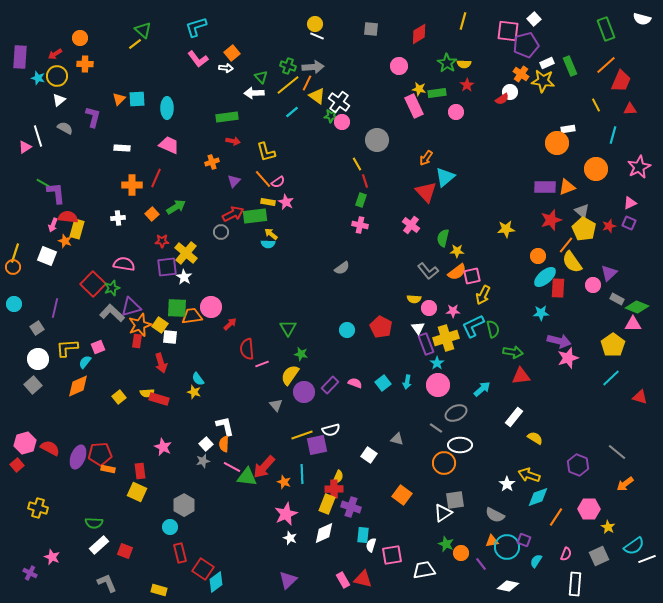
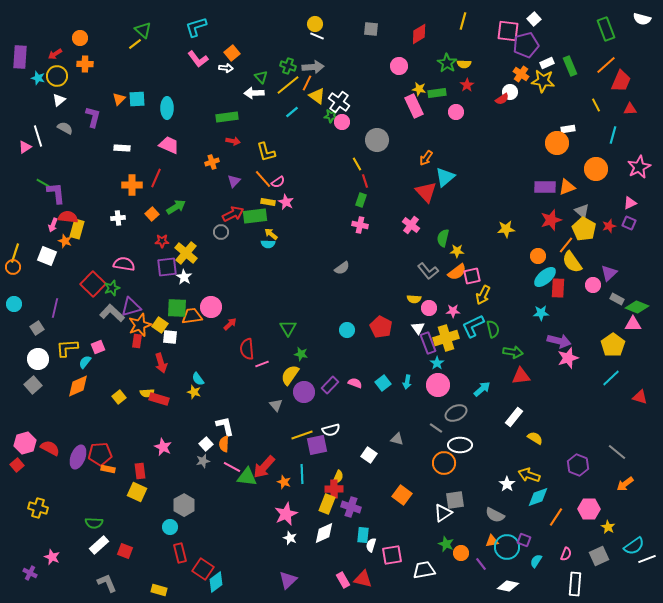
purple rectangle at (426, 344): moved 2 px right, 1 px up
